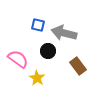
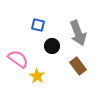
gray arrow: moved 14 px right; rotated 125 degrees counterclockwise
black circle: moved 4 px right, 5 px up
yellow star: moved 2 px up
